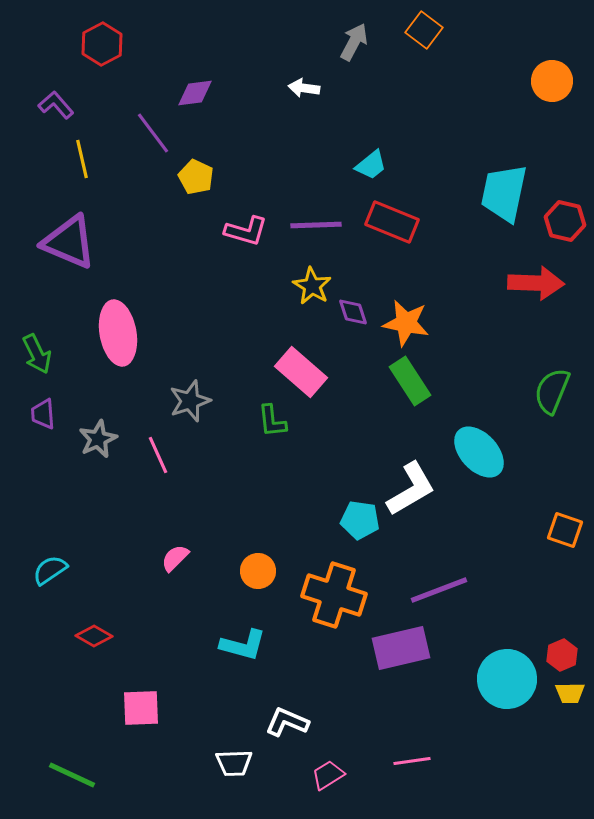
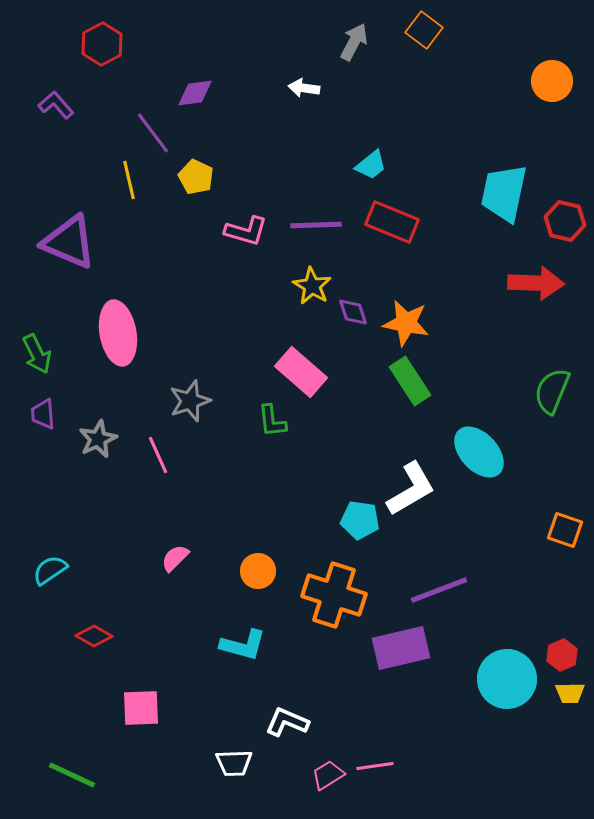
yellow line at (82, 159): moved 47 px right, 21 px down
pink line at (412, 761): moved 37 px left, 5 px down
